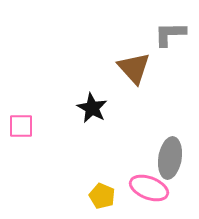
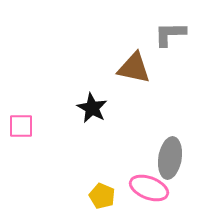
brown triangle: rotated 36 degrees counterclockwise
